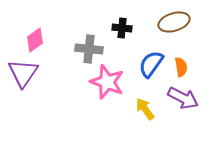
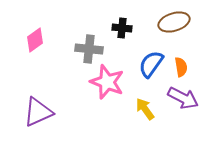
purple triangle: moved 15 px right, 39 px down; rotated 32 degrees clockwise
